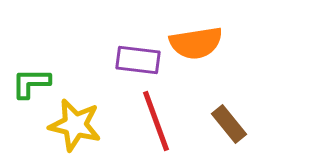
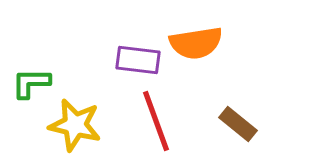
brown rectangle: moved 9 px right; rotated 12 degrees counterclockwise
